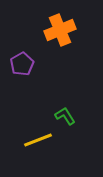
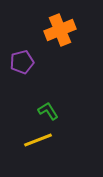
purple pentagon: moved 2 px up; rotated 15 degrees clockwise
green L-shape: moved 17 px left, 5 px up
